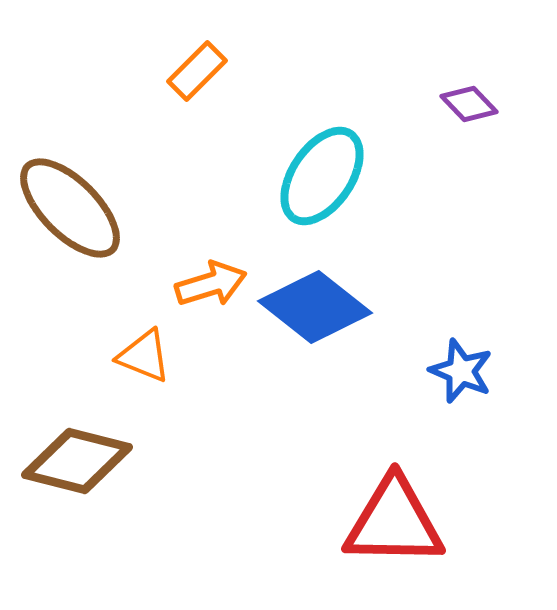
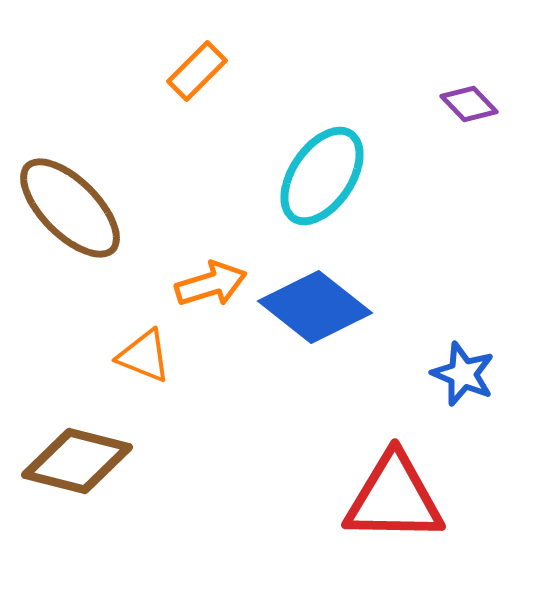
blue star: moved 2 px right, 3 px down
red triangle: moved 24 px up
